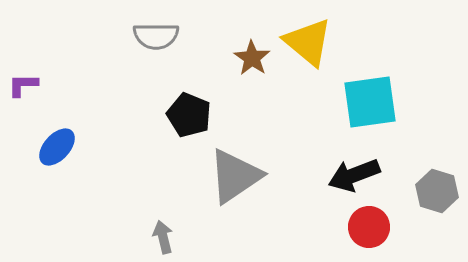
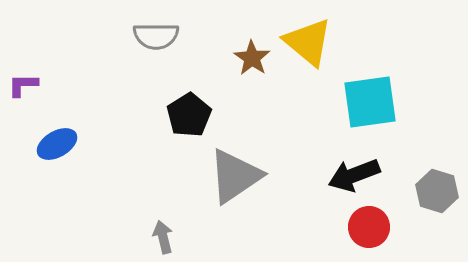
black pentagon: rotated 18 degrees clockwise
blue ellipse: moved 3 px up; rotated 18 degrees clockwise
